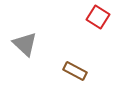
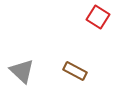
gray triangle: moved 3 px left, 27 px down
